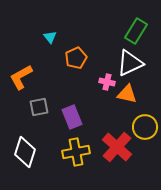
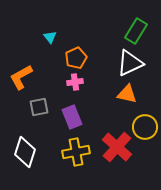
pink cross: moved 32 px left; rotated 21 degrees counterclockwise
